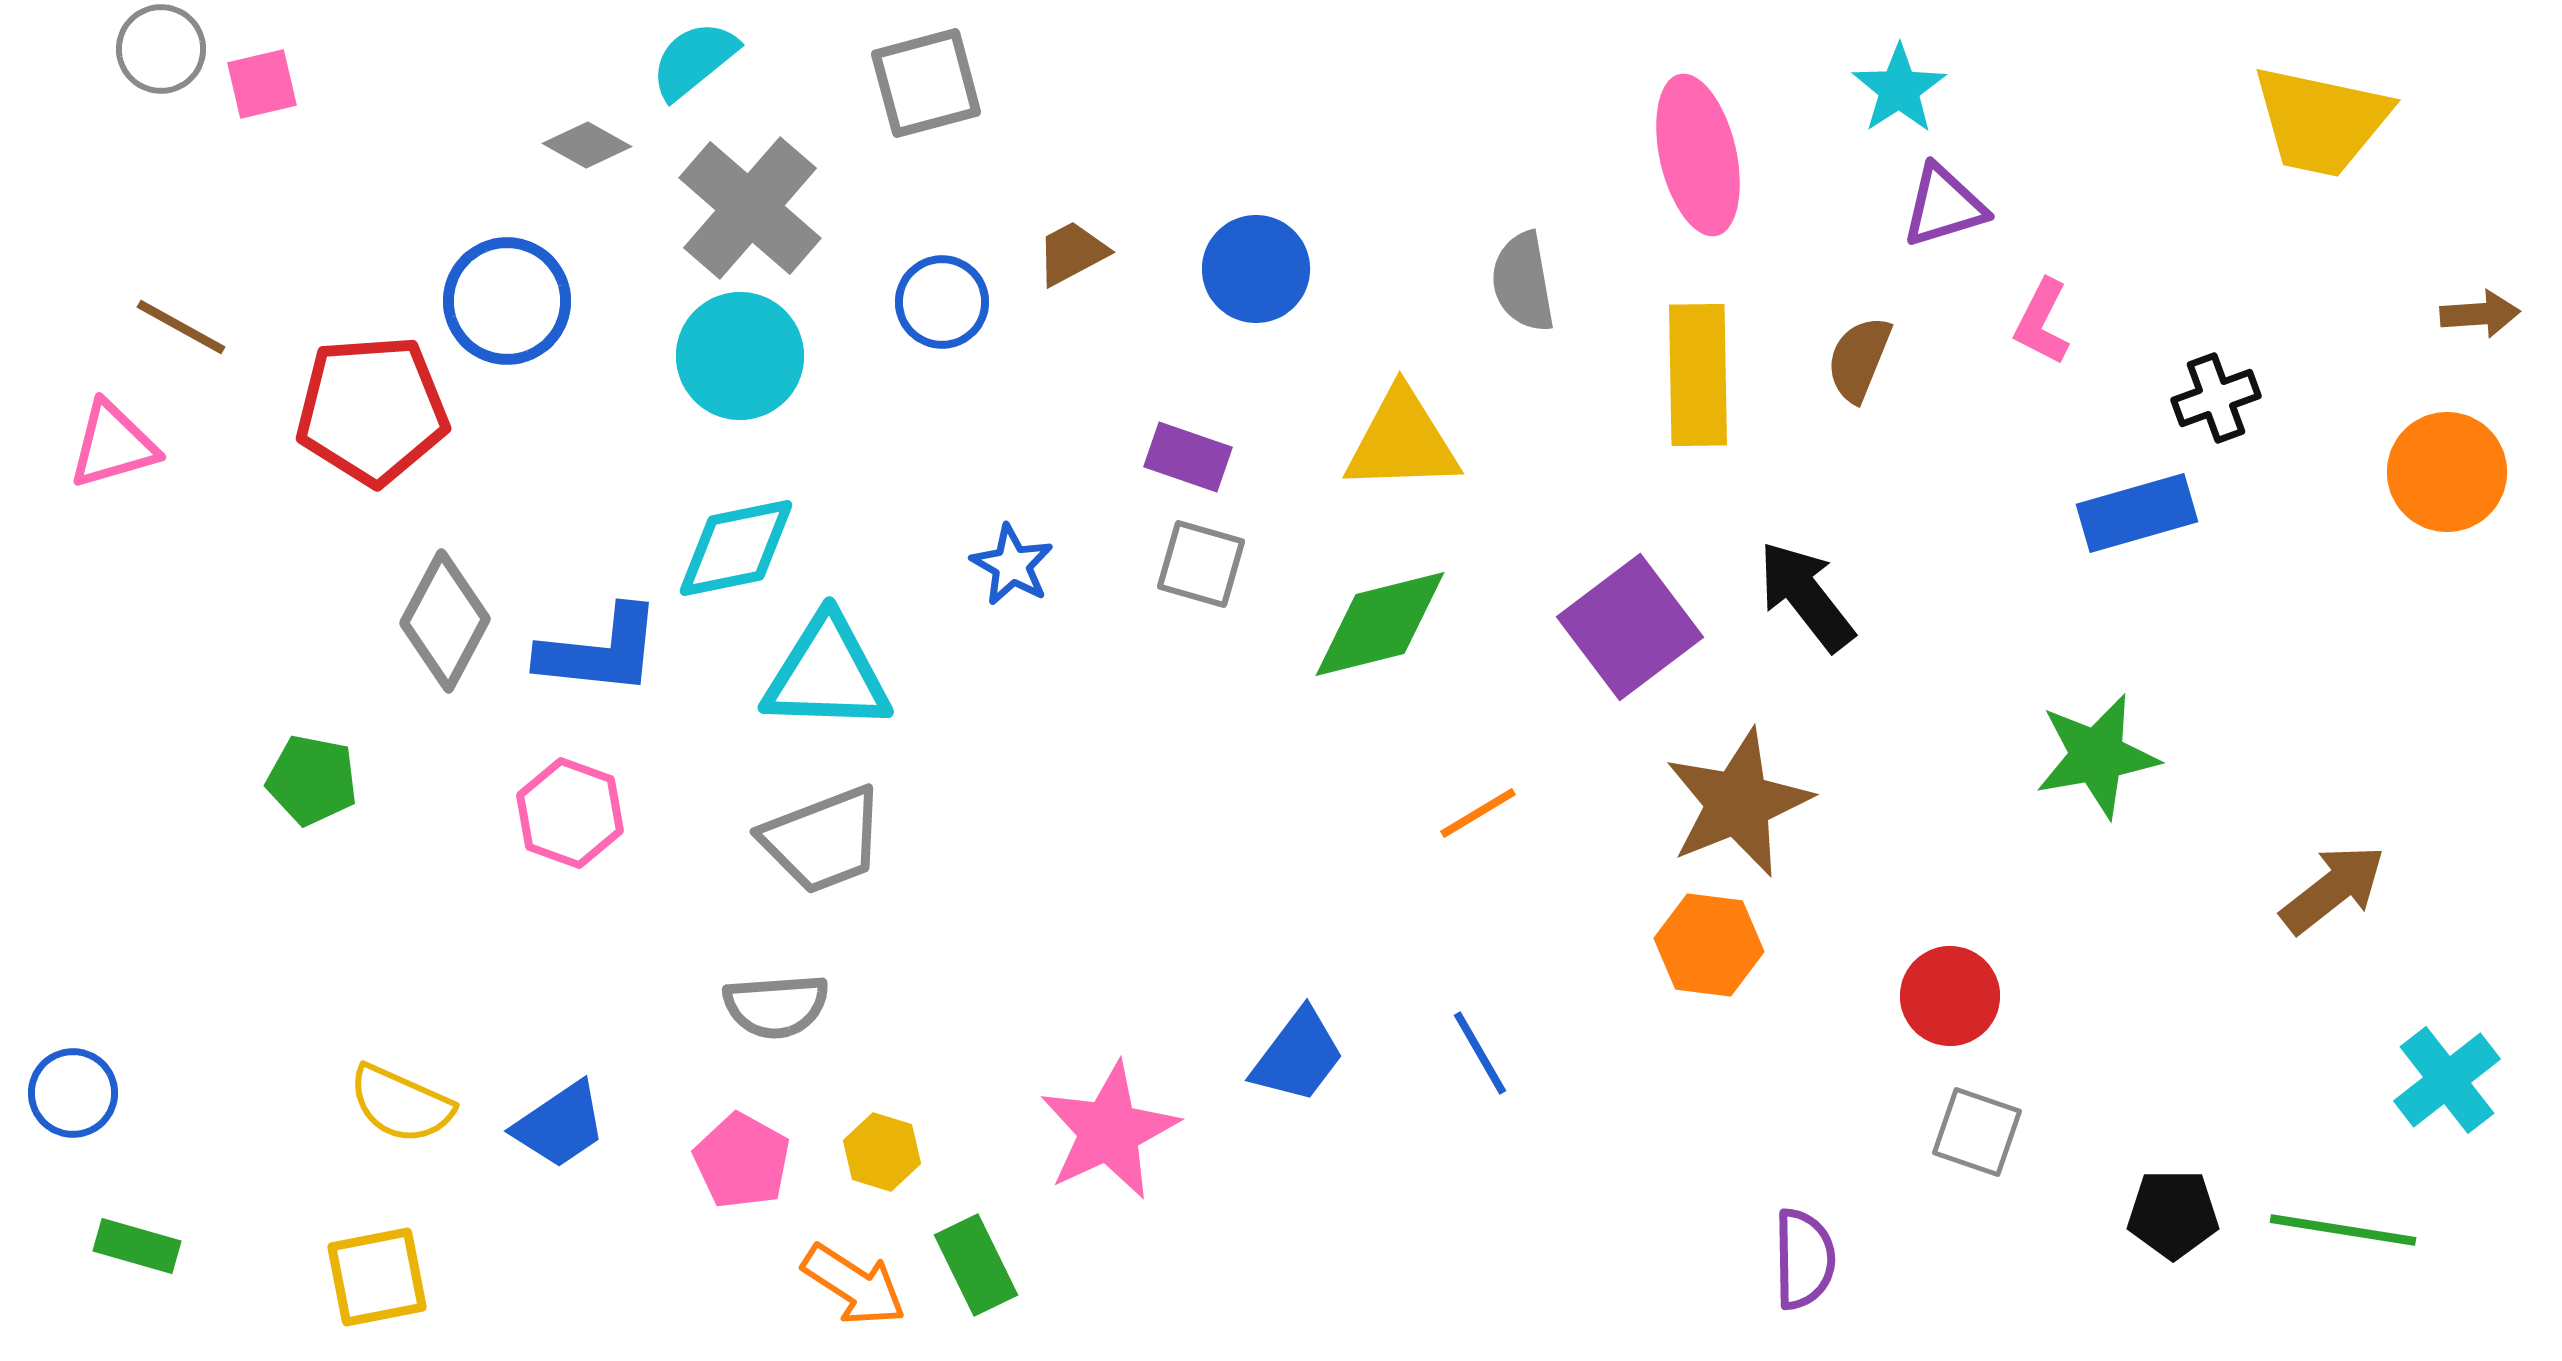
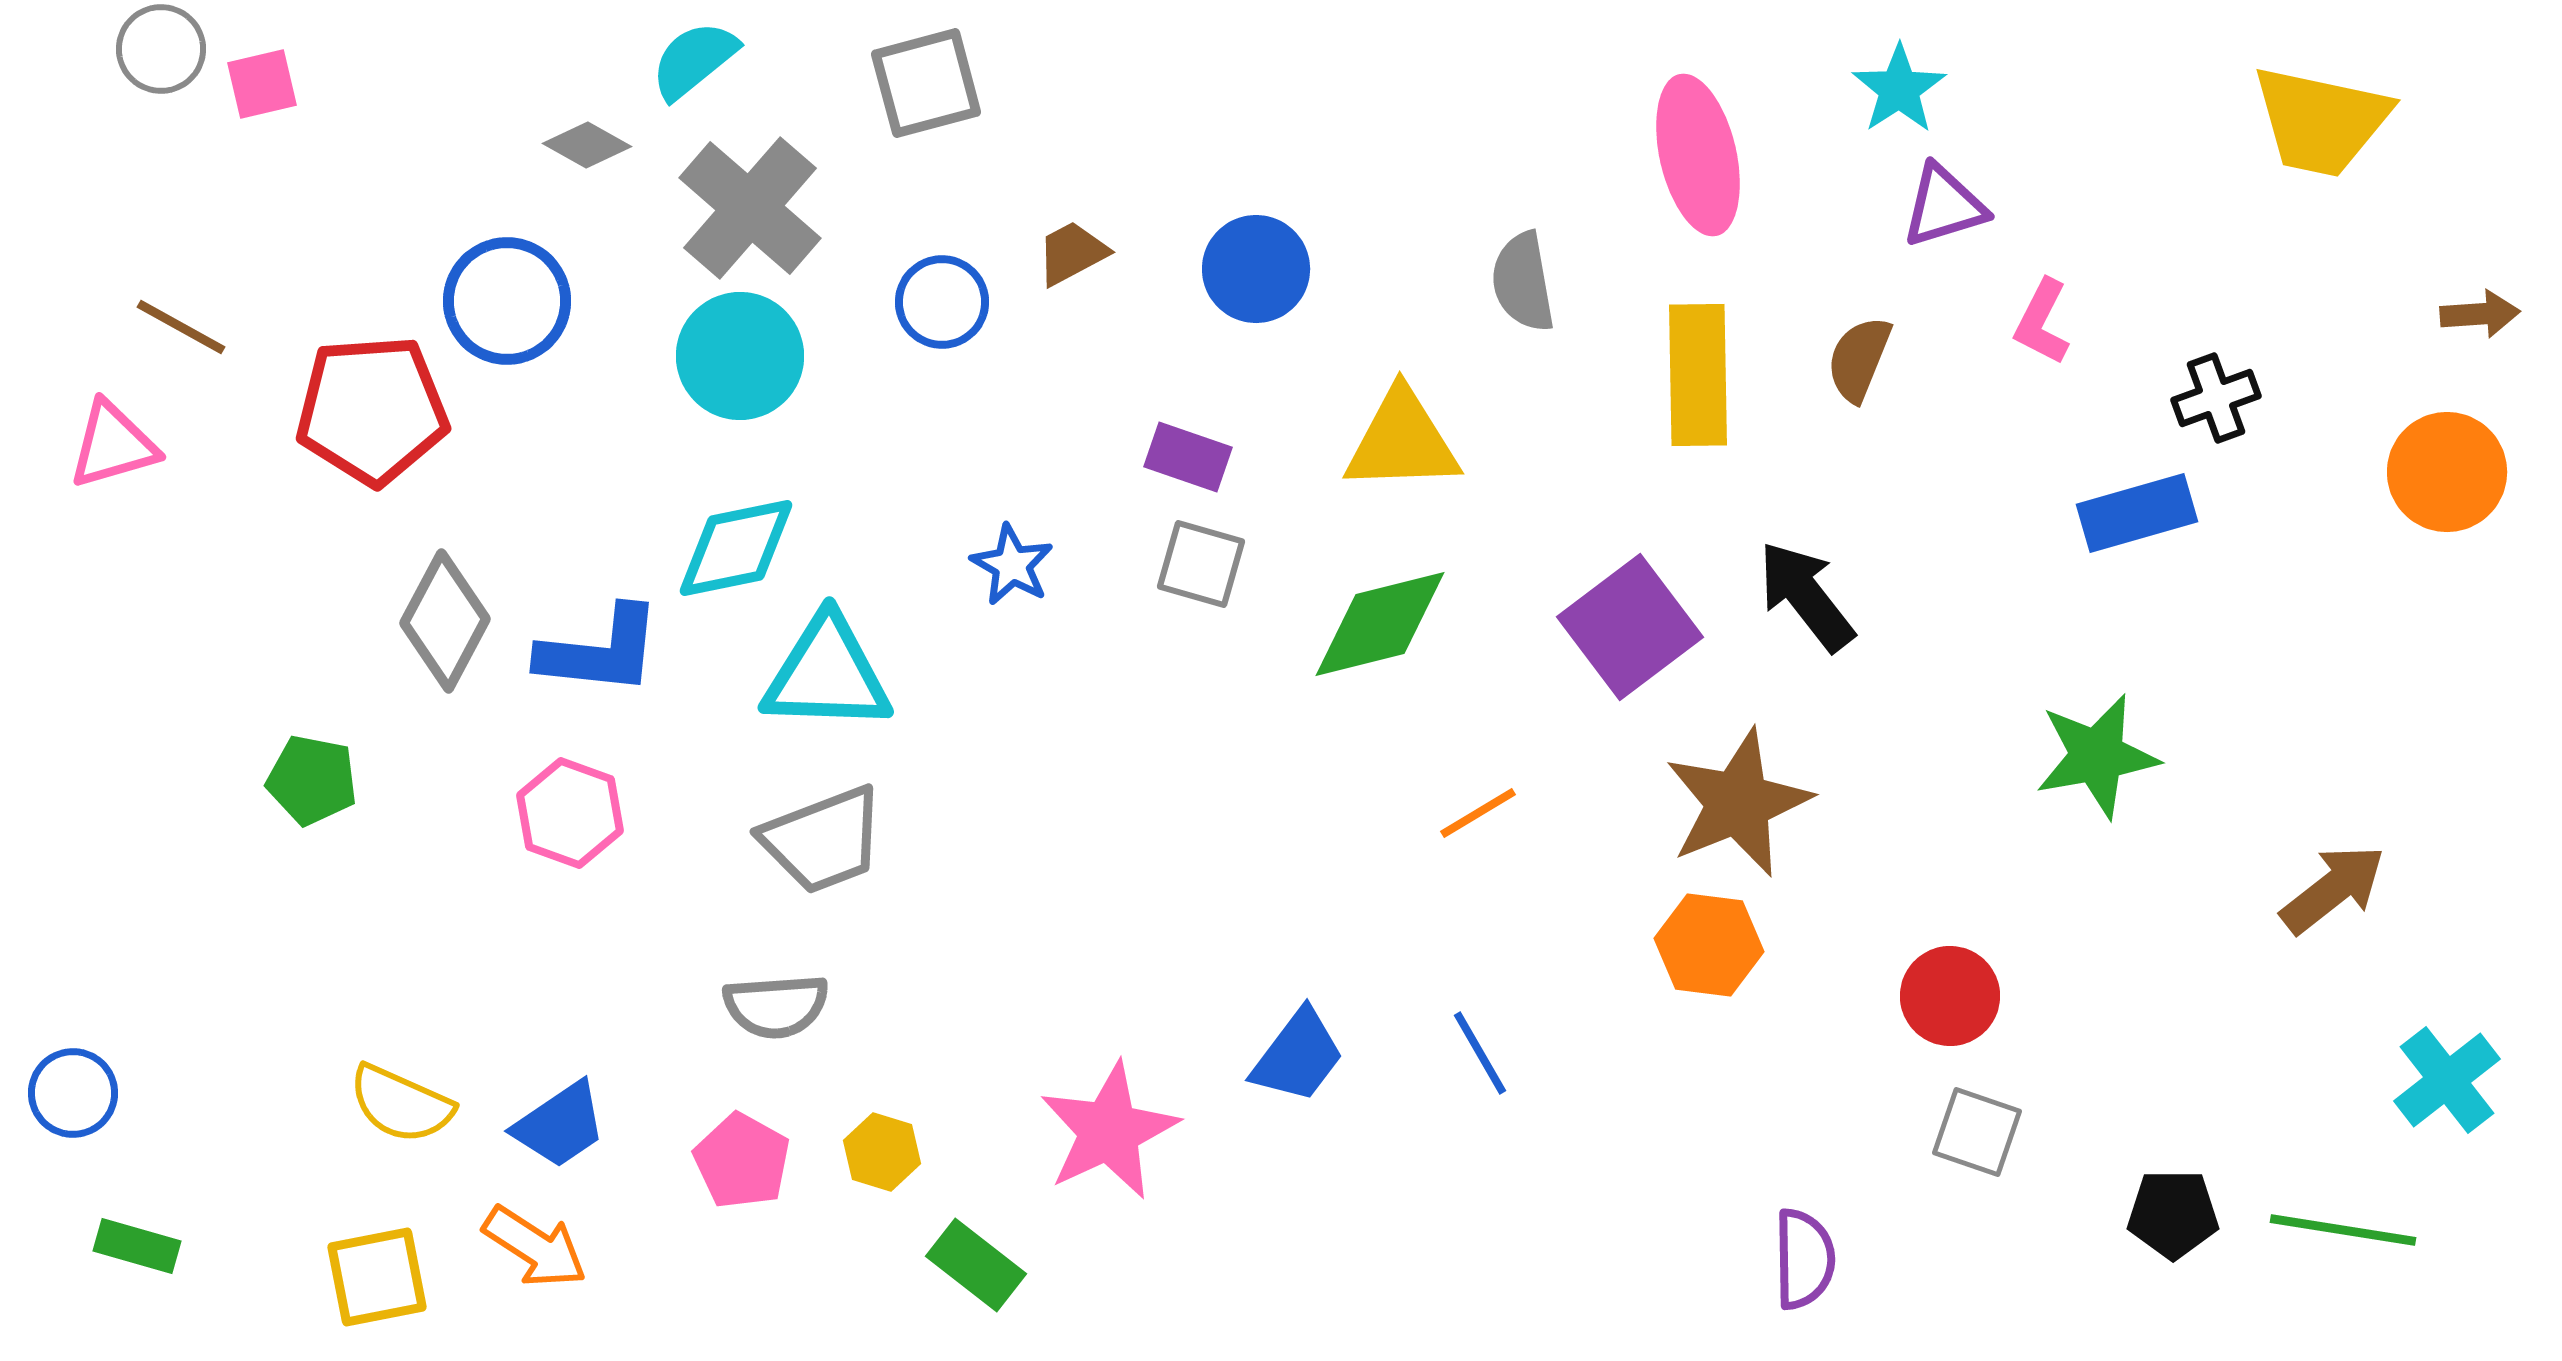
green rectangle at (976, 1265): rotated 26 degrees counterclockwise
orange arrow at (854, 1285): moved 319 px left, 38 px up
